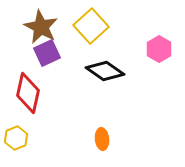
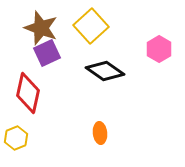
brown star: moved 1 px down; rotated 8 degrees counterclockwise
orange ellipse: moved 2 px left, 6 px up
